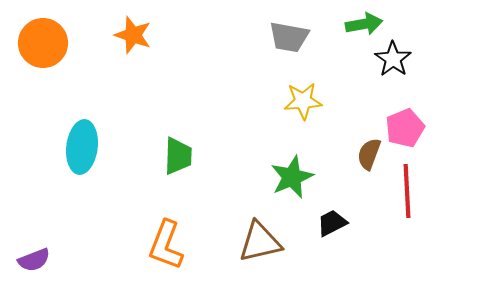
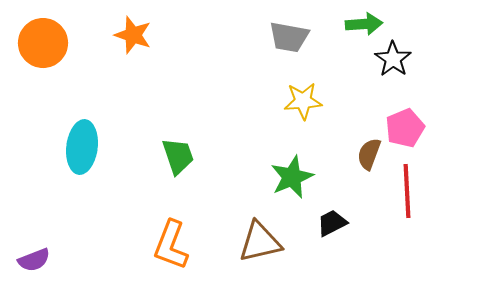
green arrow: rotated 6 degrees clockwise
green trapezoid: rotated 21 degrees counterclockwise
orange L-shape: moved 5 px right
